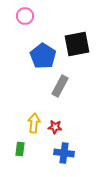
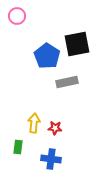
pink circle: moved 8 px left
blue pentagon: moved 4 px right
gray rectangle: moved 7 px right, 4 px up; rotated 50 degrees clockwise
red star: moved 1 px down
green rectangle: moved 2 px left, 2 px up
blue cross: moved 13 px left, 6 px down
